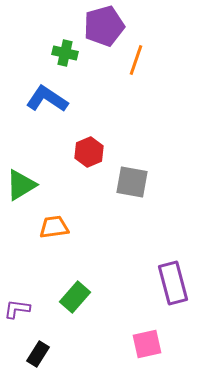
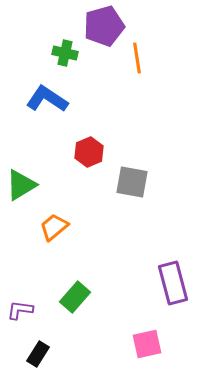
orange line: moved 1 px right, 2 px up; rotated 28 degrees counterclockwise
orange trapezoid: rotated 32 degrees counterclockwise
purple L-shape: moved 3 px right, 1 px down
